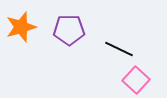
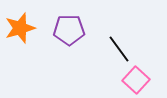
orange star: moved 1 px left, 1 px down
black line: rotated 28 degrees clockwise
